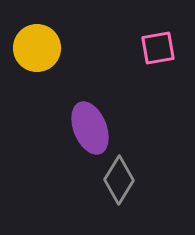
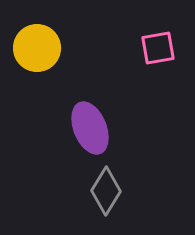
gray diamond: moved 13 px left, 11 px down
